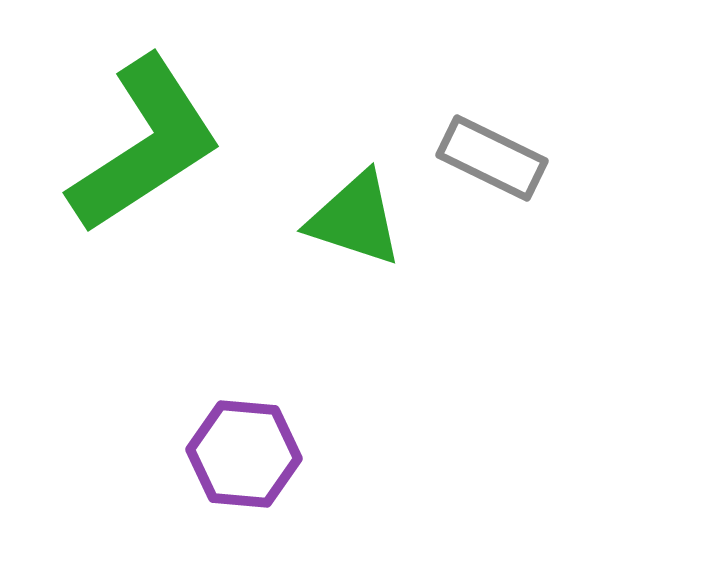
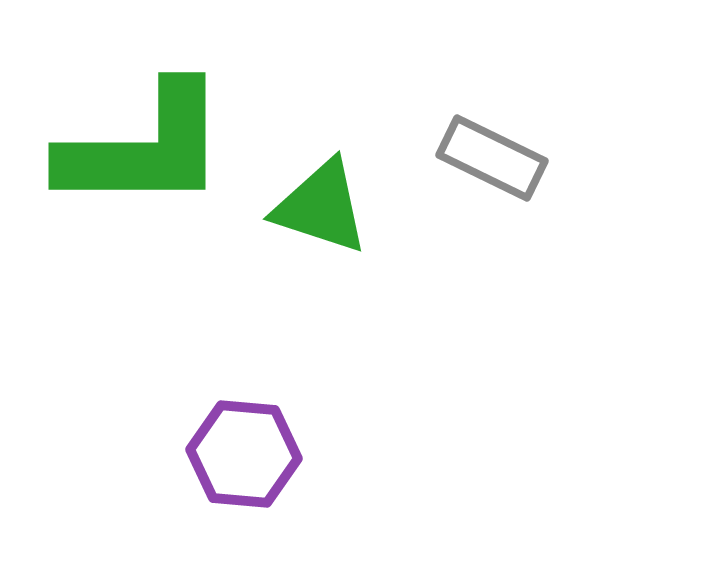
green L-shape: moved 1 px left, 3 px down; rotated 33 degrees clockwise
green triangle: moved 34 px left, 12 px up
